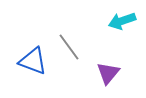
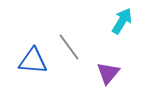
cyan arrow: rotated 140 degrees clockwise
blue triangle: rotated 16 degrees counterclockwise
